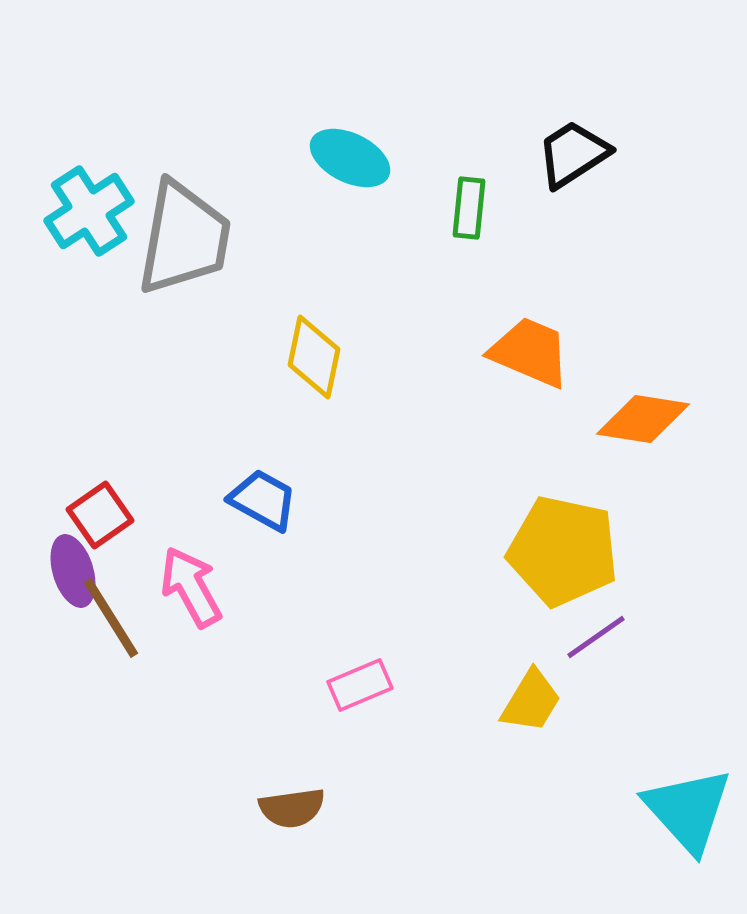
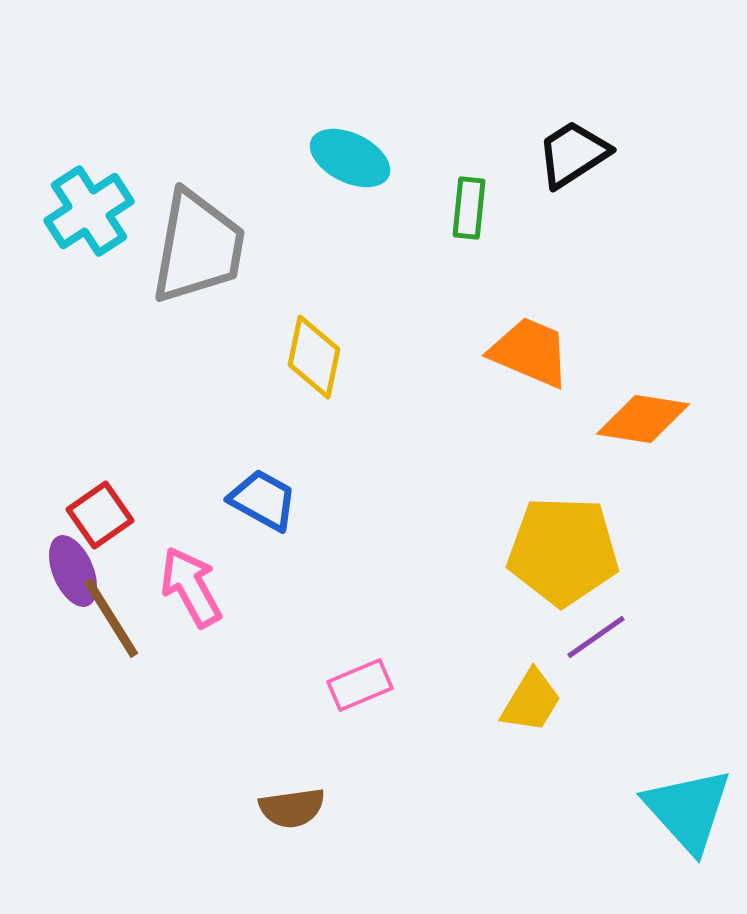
gray trapezoid: moved 14 px right, 9 px down
yellow pentagon: rotated 10 degrees counterclockwise
purple ellipse: rotated 6 degrees counterclockwise
